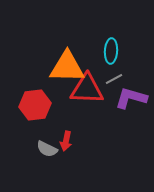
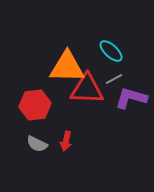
cyan ellipse: rotated 50 degrees counterclockwise
gray semicircle: moved 10 px left, 5 px up
